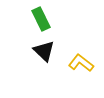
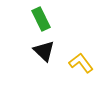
yellow L-shape: rotated 15 degrees clockwise
